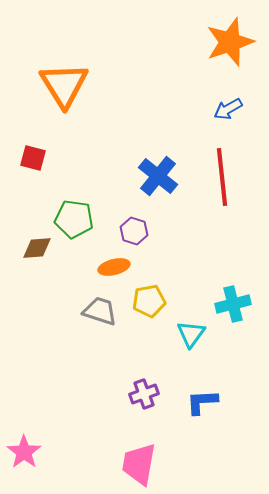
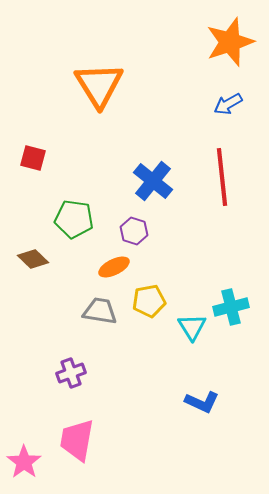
orange triangle: moved 35 px right
blue arrow: moved 5 px up
blue cross: moved 5 px left, 5 px down
brown diamond: moved 4 px left, 11 px down; rotated 48 degrees clockwise
orange ellipse: rotated 12 degrees counterclockwise
cyan cross: moved 2 px left, 3 px down
gray trapezoid: rotated 9 degrees counterclockwise
cyan triangle: moved 1 px right, 7 px up; rotated 8 degrees counterclockwise
purple cross: moved 73 px left, 21 px up
blue L-shape: rotated 152 degrees counterclockwise
pink star: moved 10 px down
pink trapezoid: moved 62 px left, 24 px up
